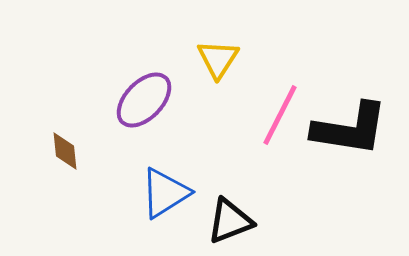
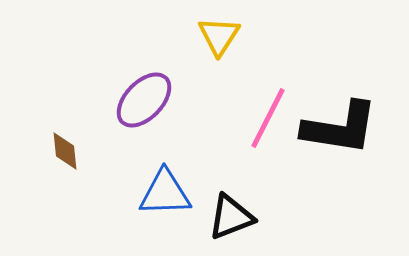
yellow triangle: moved 1 px right, 23 px up
pink line: moved 12 px left, 3 px down
black L-shape: moved 10 px left, 1 px up
blue triangle: rotated 30 degrees clockwise
black triangle: moved 1 px right, 4 px up
